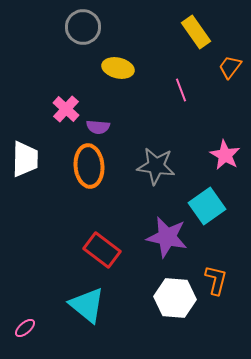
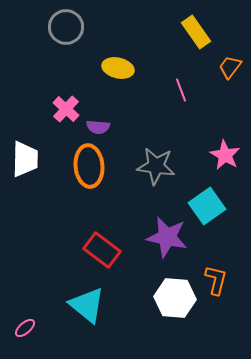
gray circle: moved 17 px left
